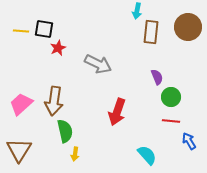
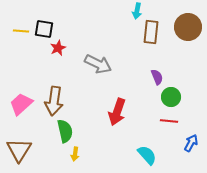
red line: moved 2 px left
blue arrow: moved 2 px right, 2 px down; rotated 60 degrees clockwise
